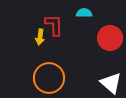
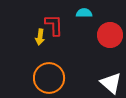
red circle: moved 3 px up
